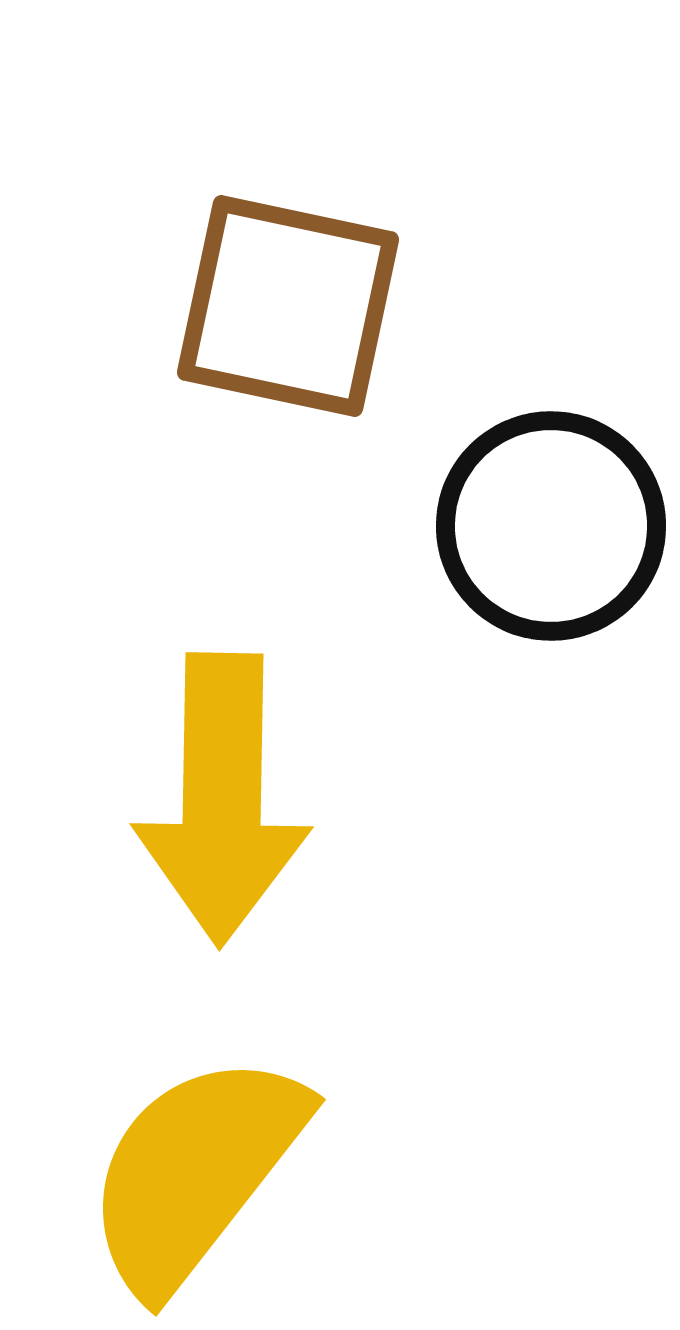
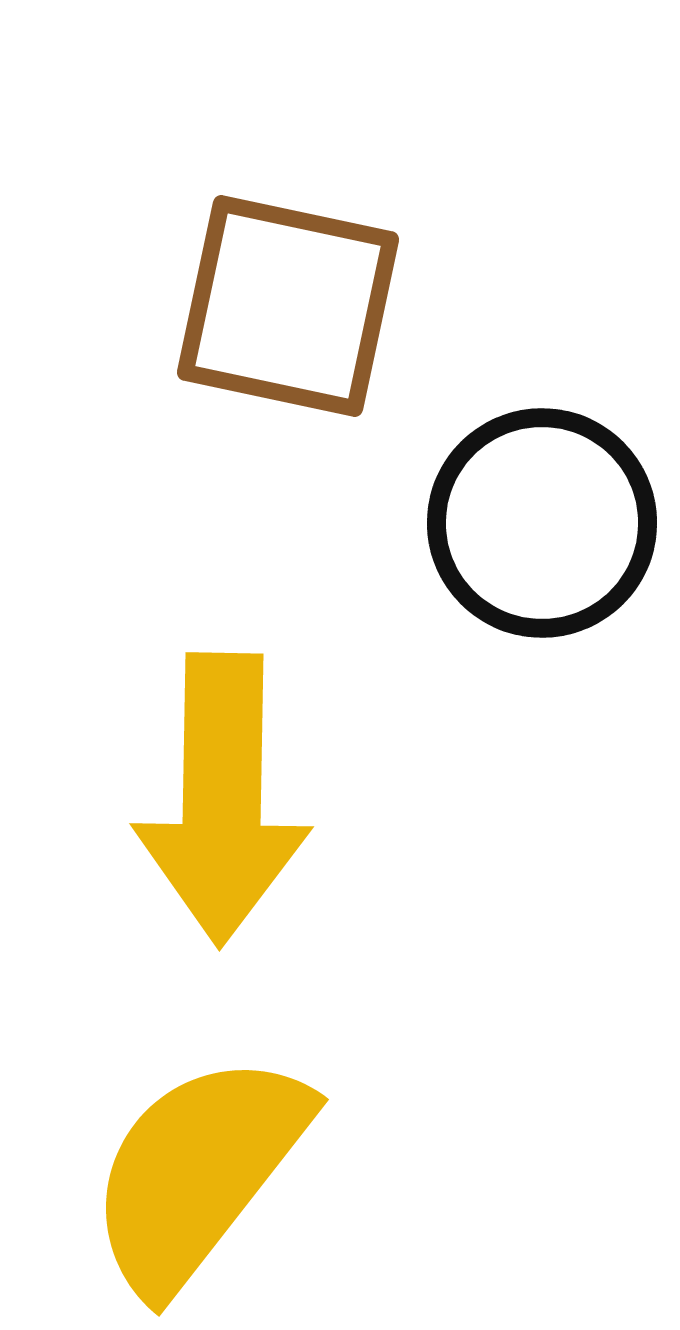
black circle: moved 9 px left, 3 px up
yellow semicircle: moved 3 px right
